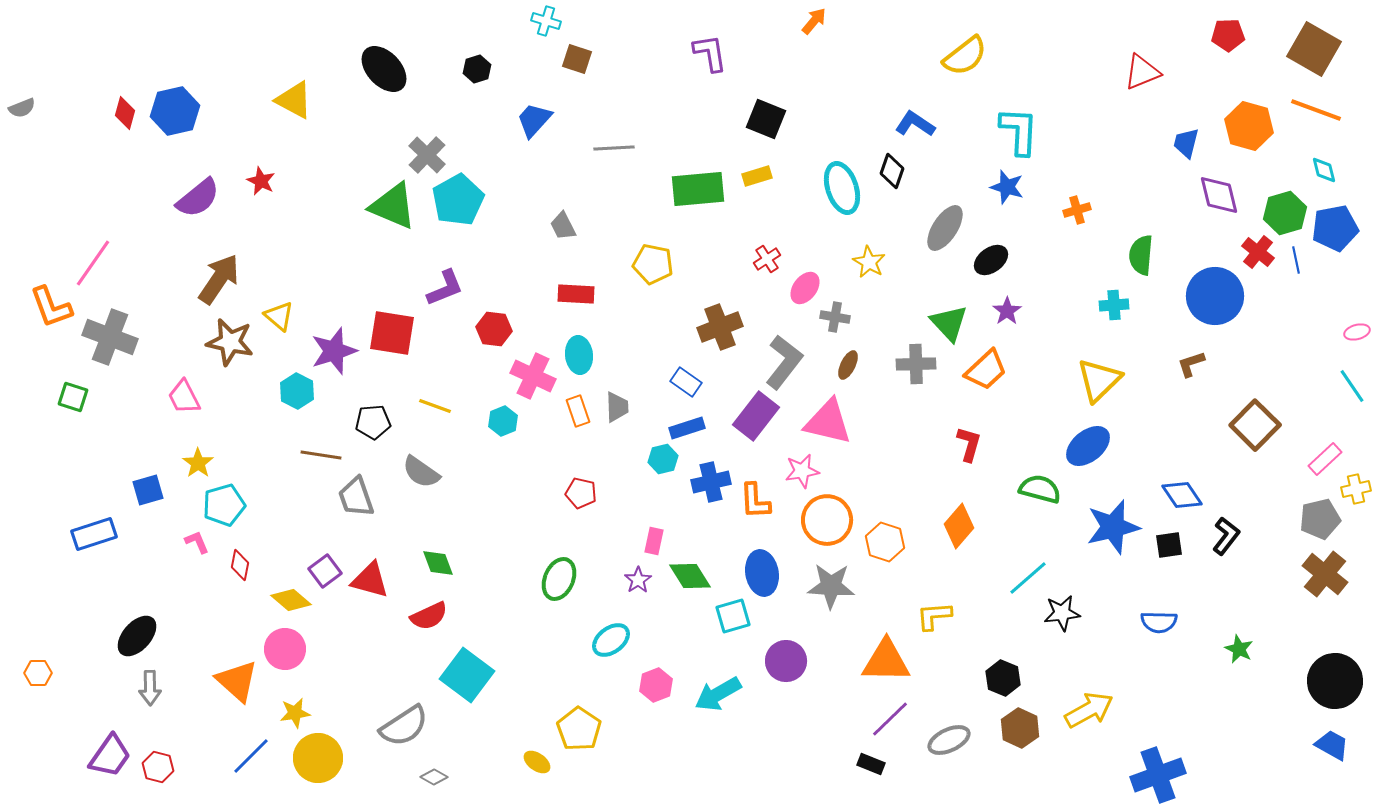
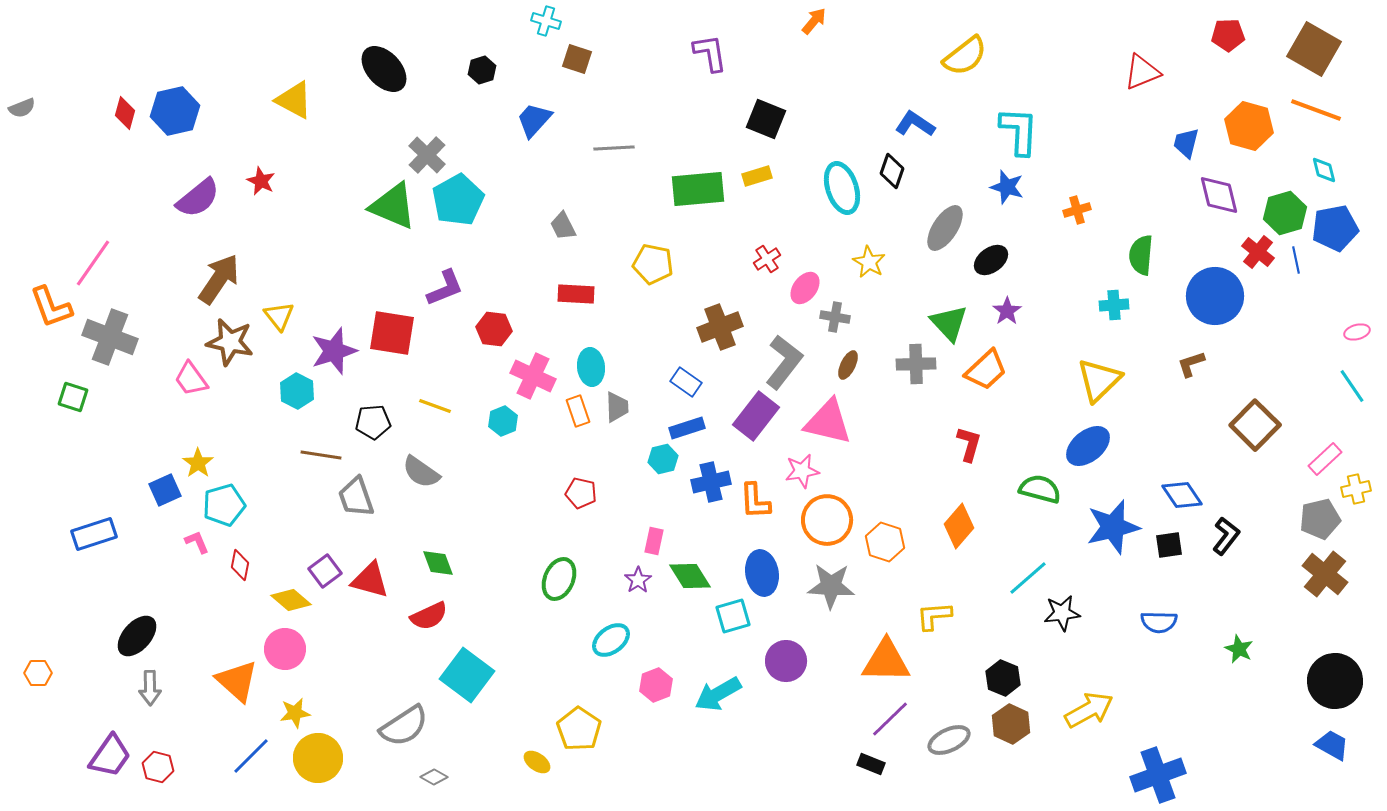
black hexagon at (477, 69): moved 5 px right, 1 px down
yellow triangle at (279, 316): rotated 12 degrees clockwise
cyan ellipse at (579, 355): moved 12 px right, 12 px down
pink trapezoid at (184, 397): moved 7 px right, 18 px up; rotated 9 degrees counterclockwise
blue square at (148, 490): moved 17 px right; rotated 8 degrees counterclockwise
brown hexagon at (1020, 728): moved 9 px left, 4 px up
